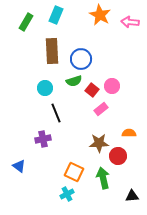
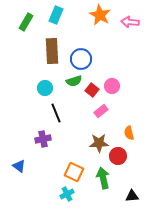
pink rectangle: moved 2 px down
orange semicircle: rotated 104 degrees counterclockwise
